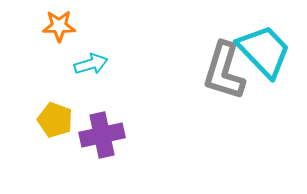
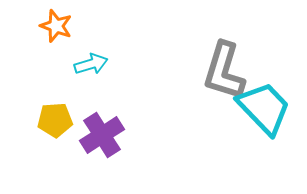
orange star: moved 3 px left; rotated 20 degrees clockwise
cyan trapezoid: moved 57 px down
yellow pentagon: rotated 24 degrees counterclockwise
purple cross: rotated 21 degrees counterclockwise
